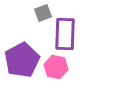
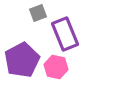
gray square: moved 5 px left
purple rectangle: rotated 24 degrees counterclockwise
